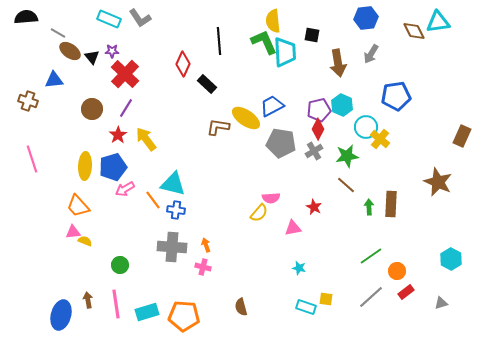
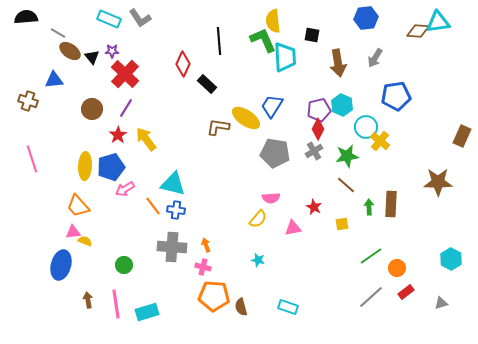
brown diamond at (414, 31): moved 4 px right; rotated 60 degrees counterclockwise
green L-shape at (264, 42): moved 1 px left, 2 px up
cyan trapezoid at (285, 52): moved 5 px down
gray arrow at (371, 54): moved 4 px right, 4 px down
blue trapezoid at (272, 106): rotated 30 degrees counterclockwise
yellow cross at (380, 139): moved 2 px down
gray pentagon at (281, 143): moved 6 px left, 10 px down
blue pentagon at (113, 167): moved 2 px left
brown star at (438, 182): rotated 24 degrees counterclockwise
orange line at (153, 200): moved 6 px down
yellow semicircle at (259, 213): moved 1 px left, 6 px down
green circle at (120, 265): moved 4 px right
cyan star at (299, 268): moved 41 px left, 8 px up
orange circle at (397, 271): moved 3 px up
yellow square at (326, 299): moved 16 px right, 75 px up; rotated 16 degrees counterclockwise
cyan rectangle at (306, 307): moved 18 px left
blue ellipse at (61, 315): moved 50 px up
orange pentagon at (184, 316): moved 30 px right, 20 px up
